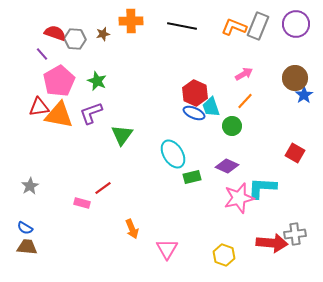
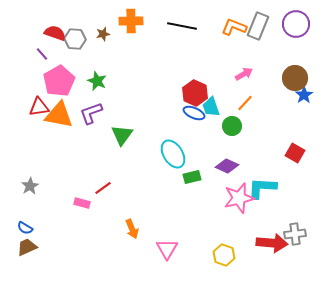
orange line: moved 2 px down
brown trapezoid: rotated 30 degrees counterclockwise
